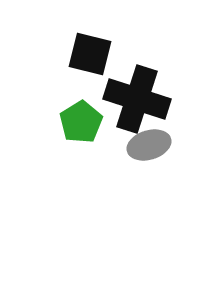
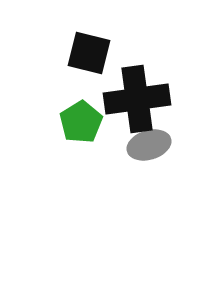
black square: moved 1 px left, 1 px up
black cross: rotated 26 degrees counterclockwise
